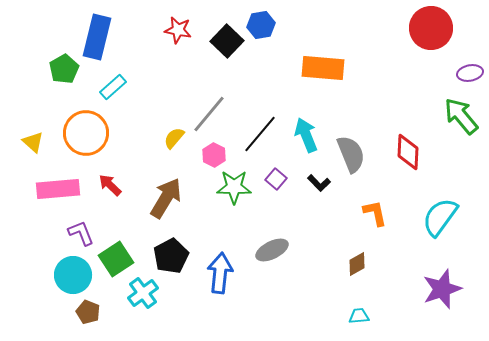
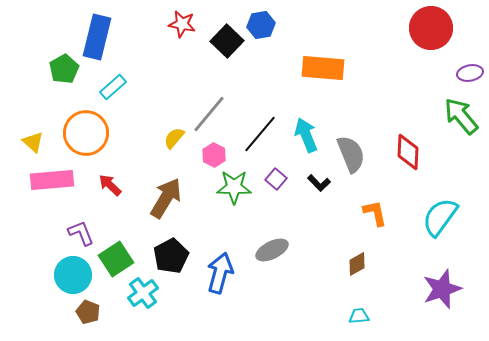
red star: moved 4 px right, 6 px up
pink rectangle: moved 6 px left, 9 px up
blue arrow: rotated 9 degrees clockwise
